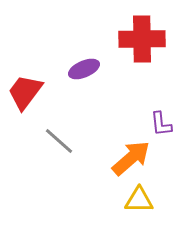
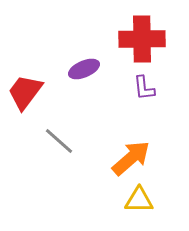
purple L-shape: moved 17 px left, 36 px up
